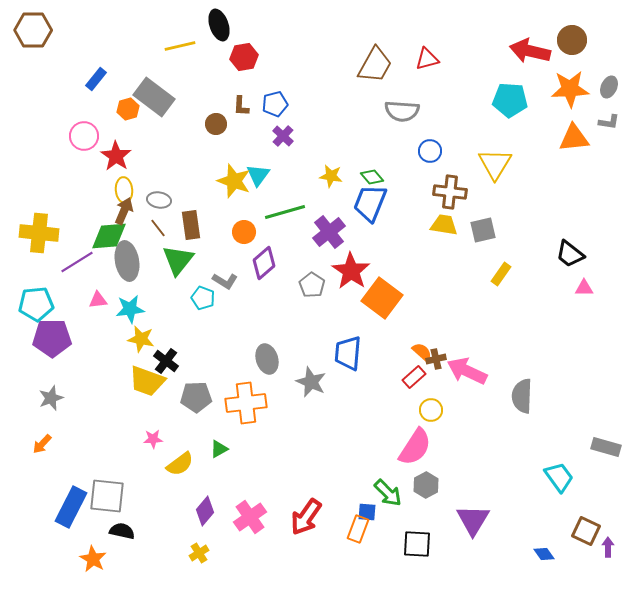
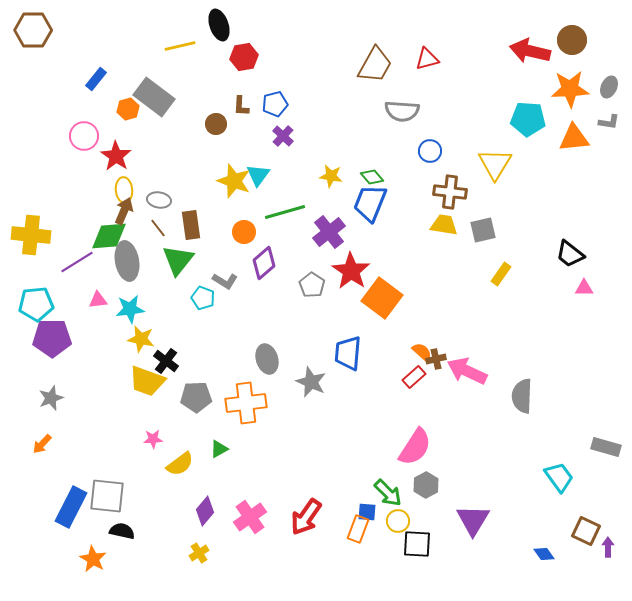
cyan pentagon at (510, 100): moved 18 px right, 19 px down
yellow cross at (39, 233): moved 8 px left, 2 px down
yellow circle at (431, 410): moved 33 px left, 111 px down
